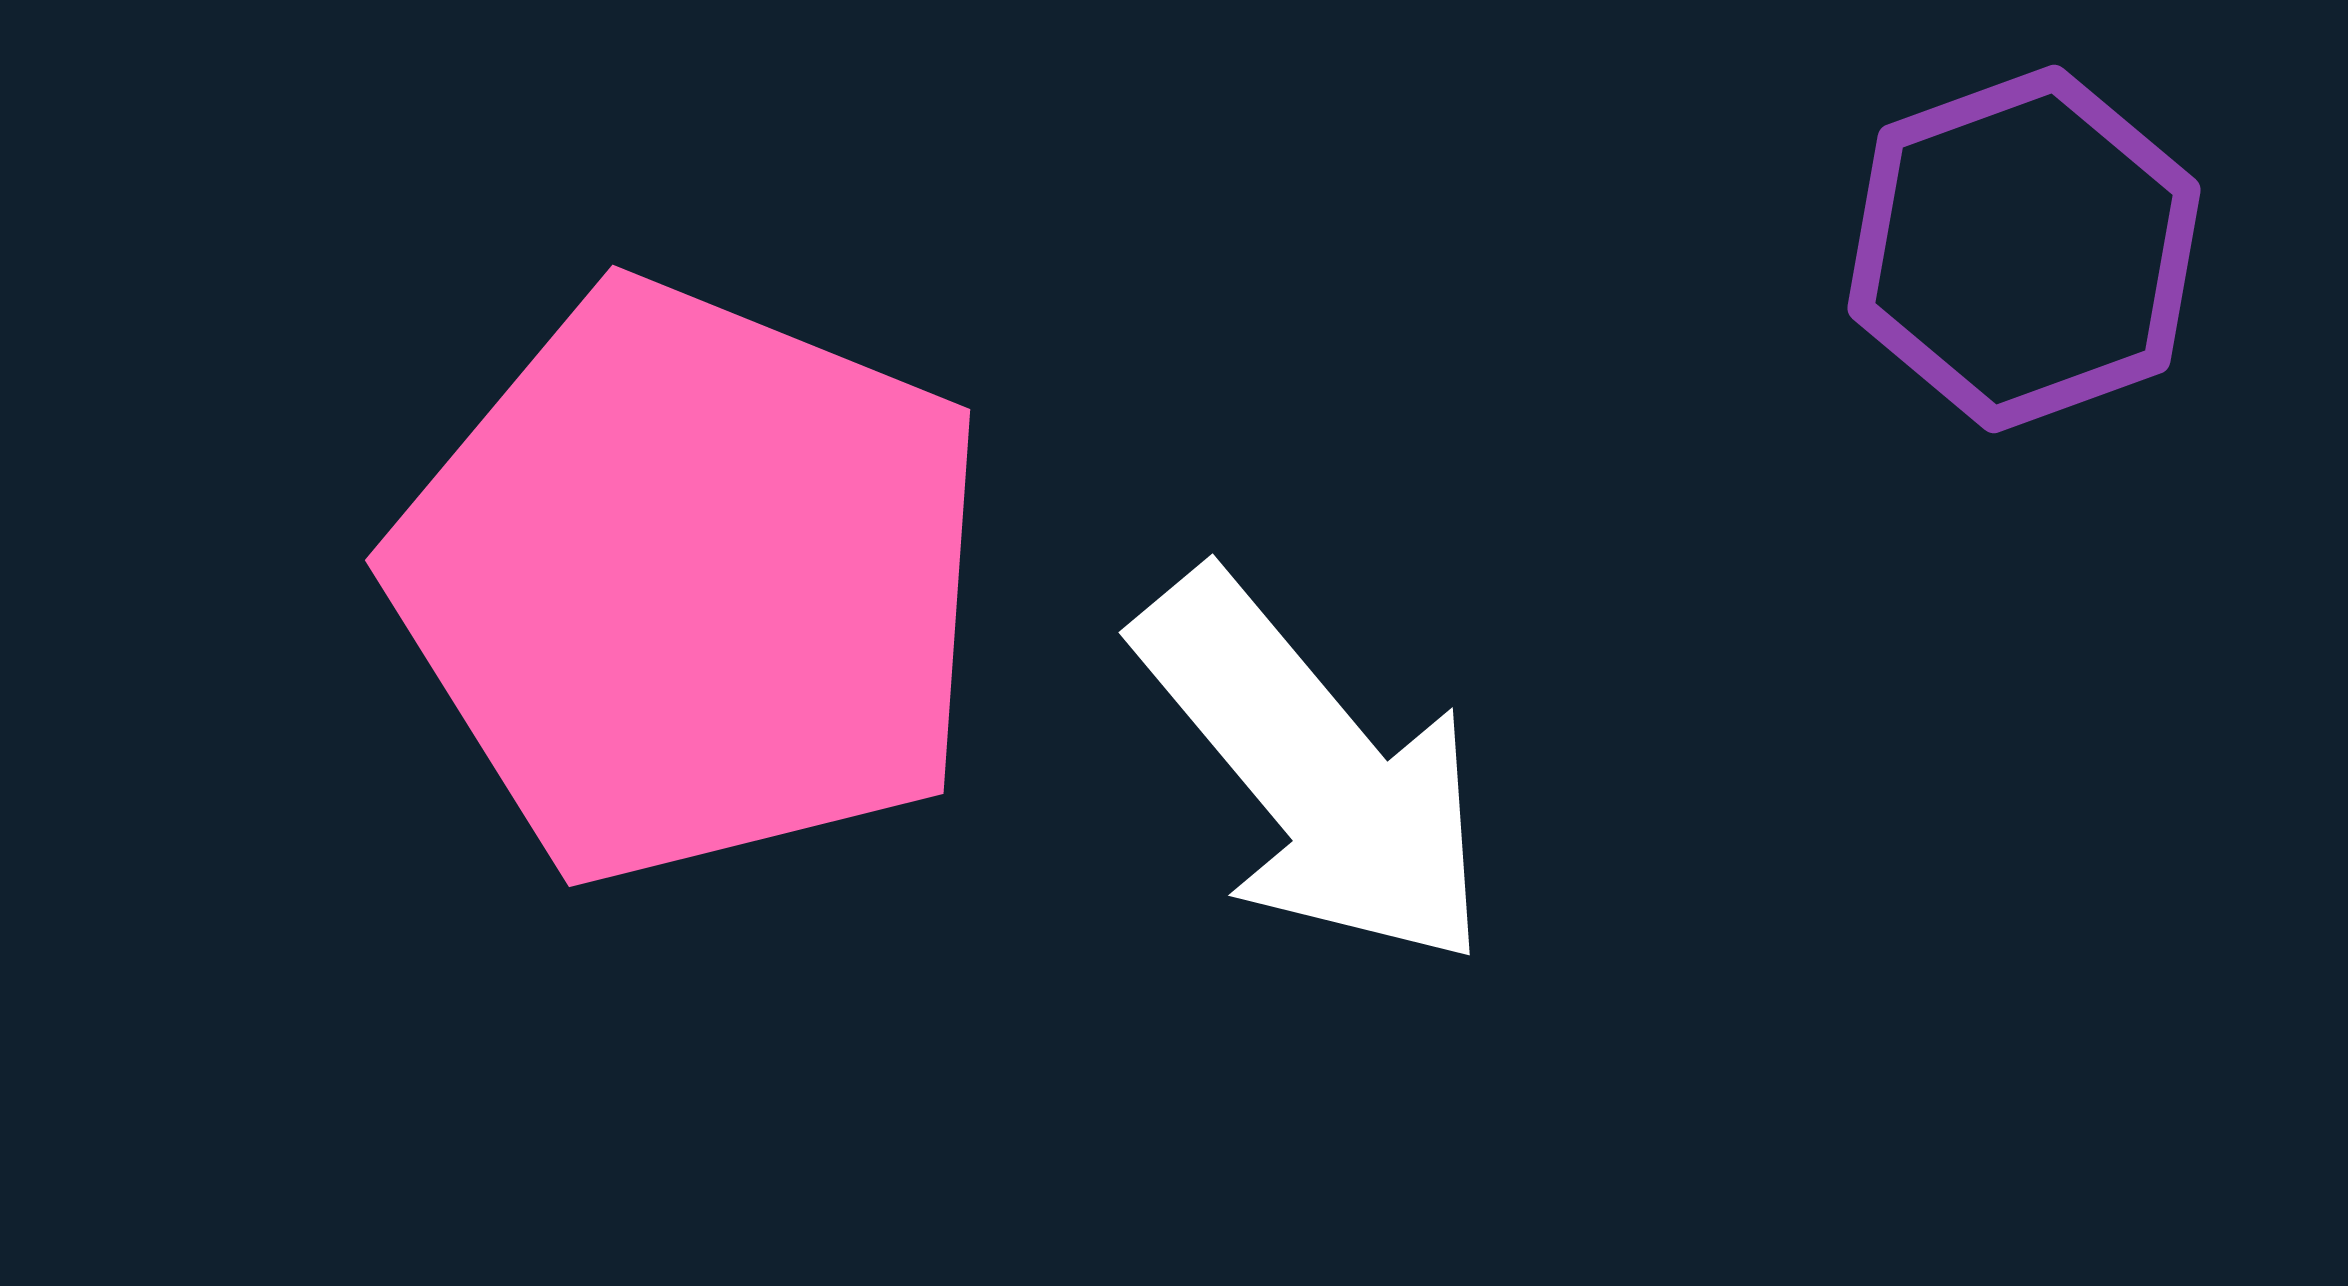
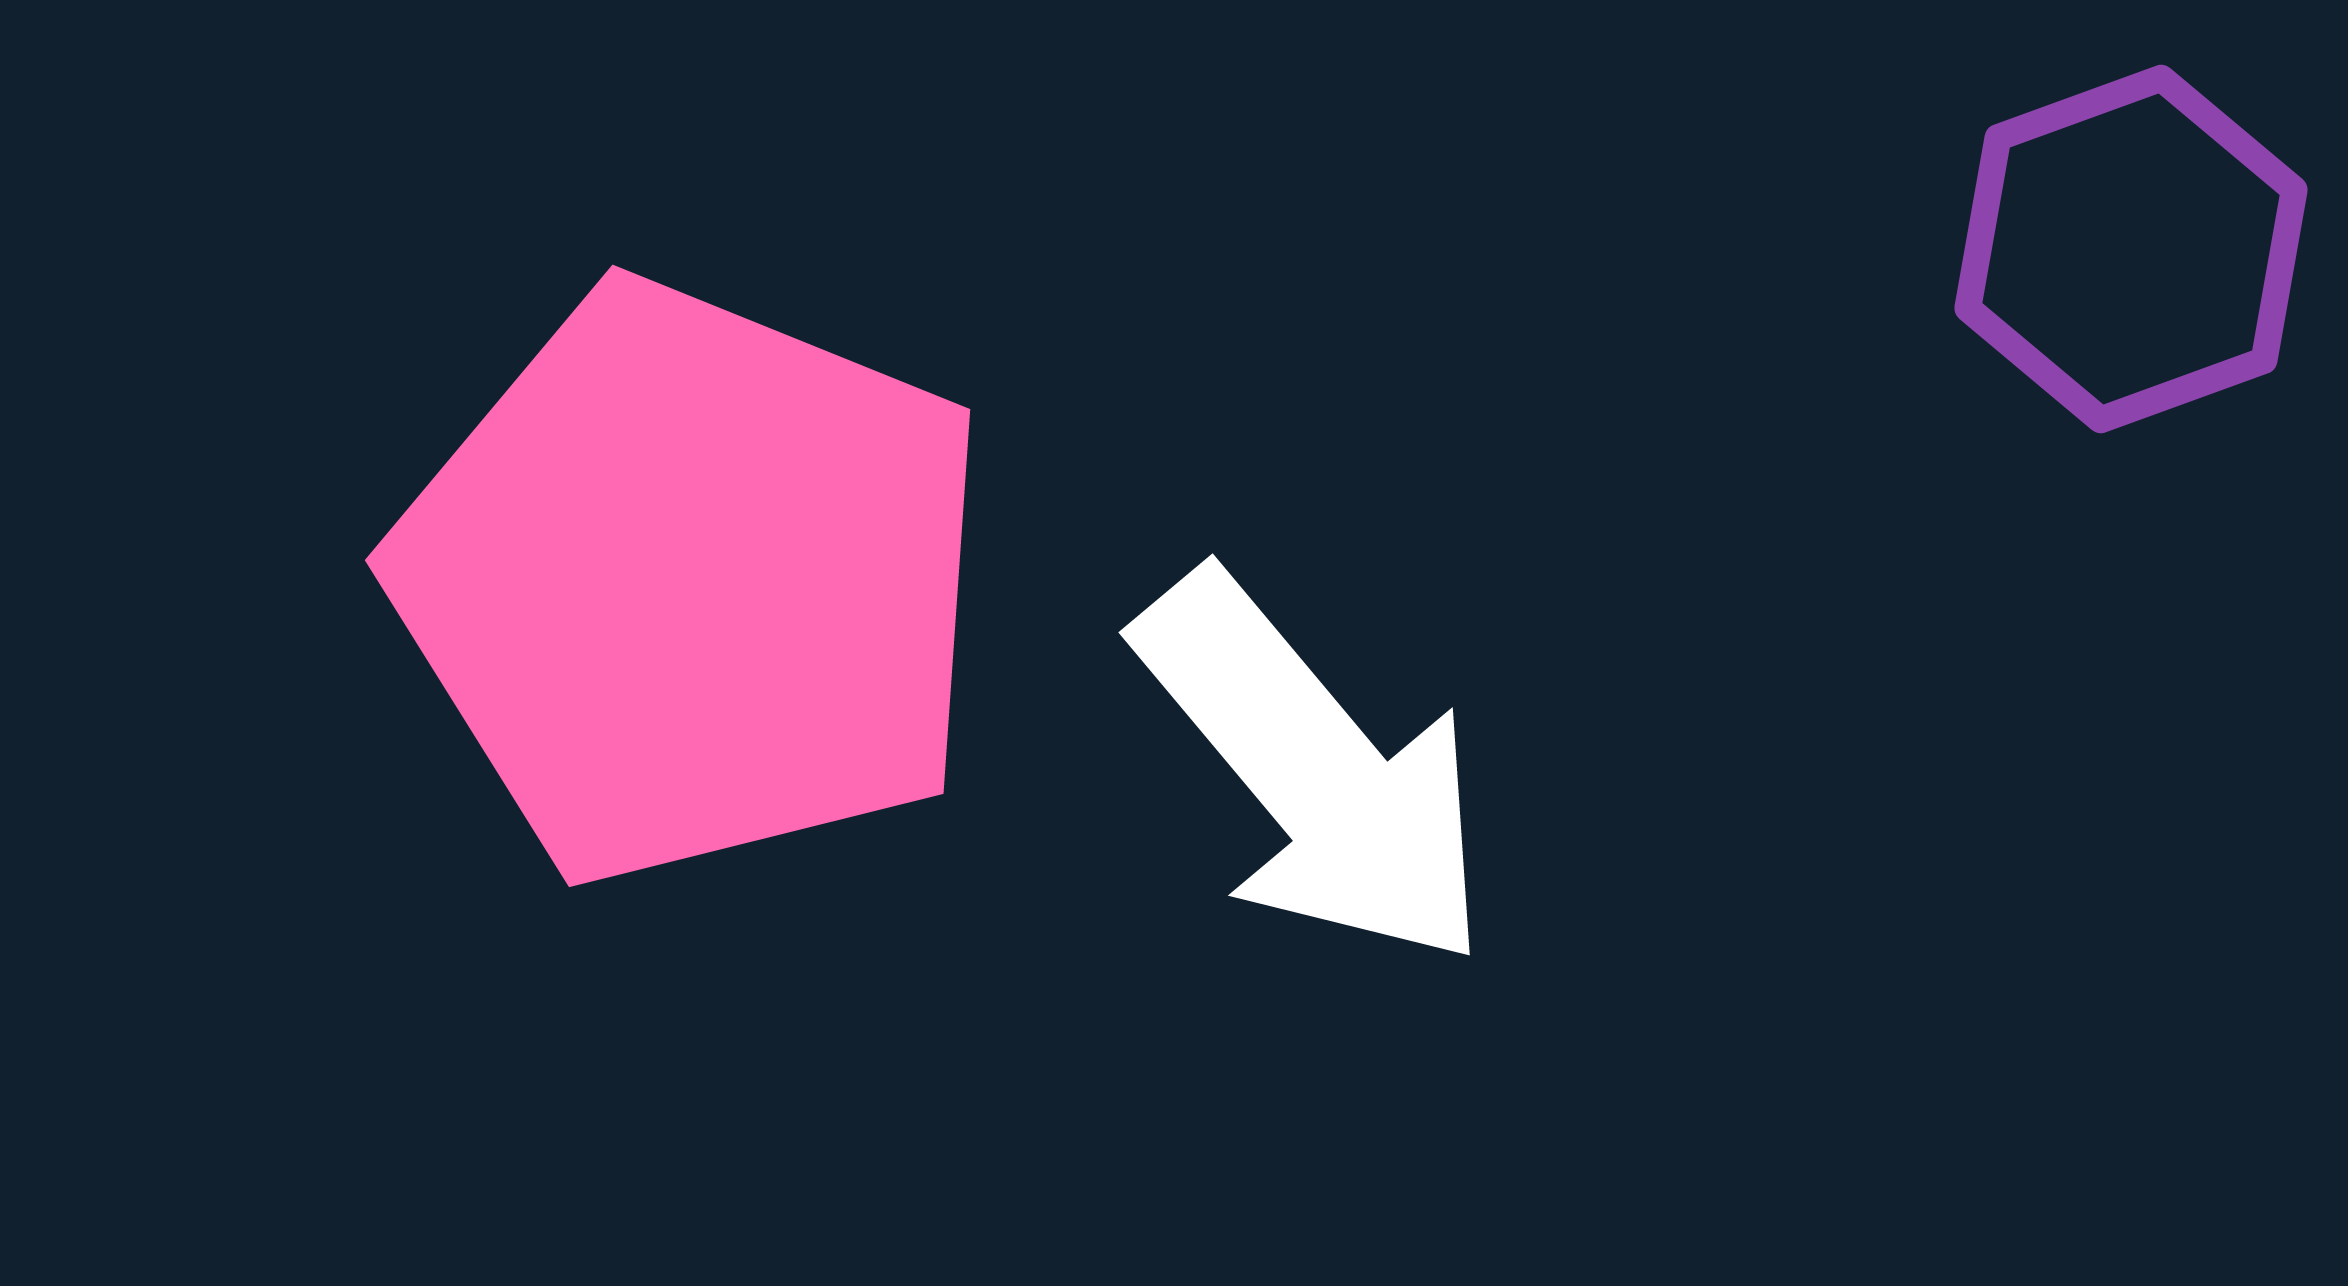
purple hexagon: moved 107 px right
